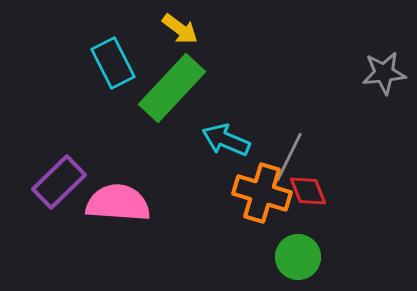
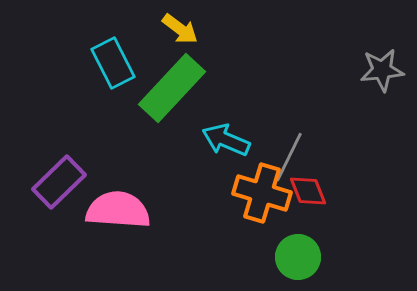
gray star: moved 2 px left, 3 px up
pink semicircle: moved 7 px down
